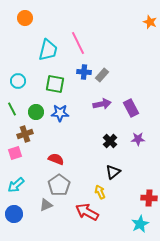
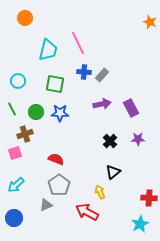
blue circle: moved 4 px down
